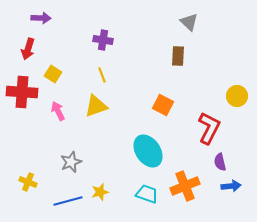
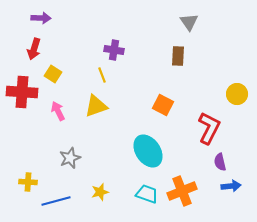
gray triangle: rotated 12 degrees clockwise
purple cross: moved 11 px right, 10 px down
red arrow: moved 6 px right
yellow circle: moved 2 px up
gray star: moved 1 px left, 4 px up
yellow cross: rotated 18 degrees counterclockwise
orange cross: moved 3 px left, 5 px down
blue line: moved 12 px left
